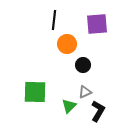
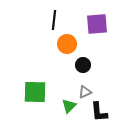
black L-shape: moved 1 px right, 1 px down; rotated 145 degrees clockwise
